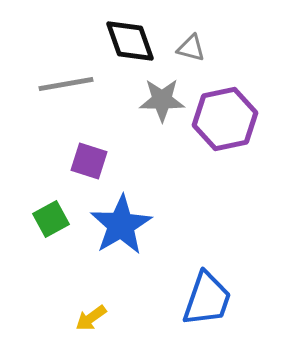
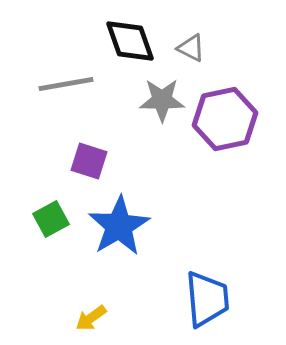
gray triangle: rotated 12 degrees clockwise
blue star: moved 2 px left, 1 px down
blue trapezoid: rotated 24 degrees counterclockwise
